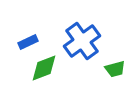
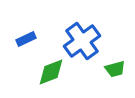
blue rectangle: moved 2 px left, 3 px up
green diamond: moved 7 px right, 4 px down
